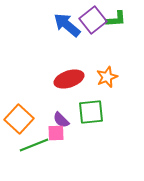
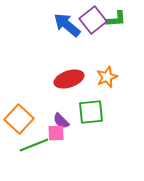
purple semicircle: moved 1 px down
